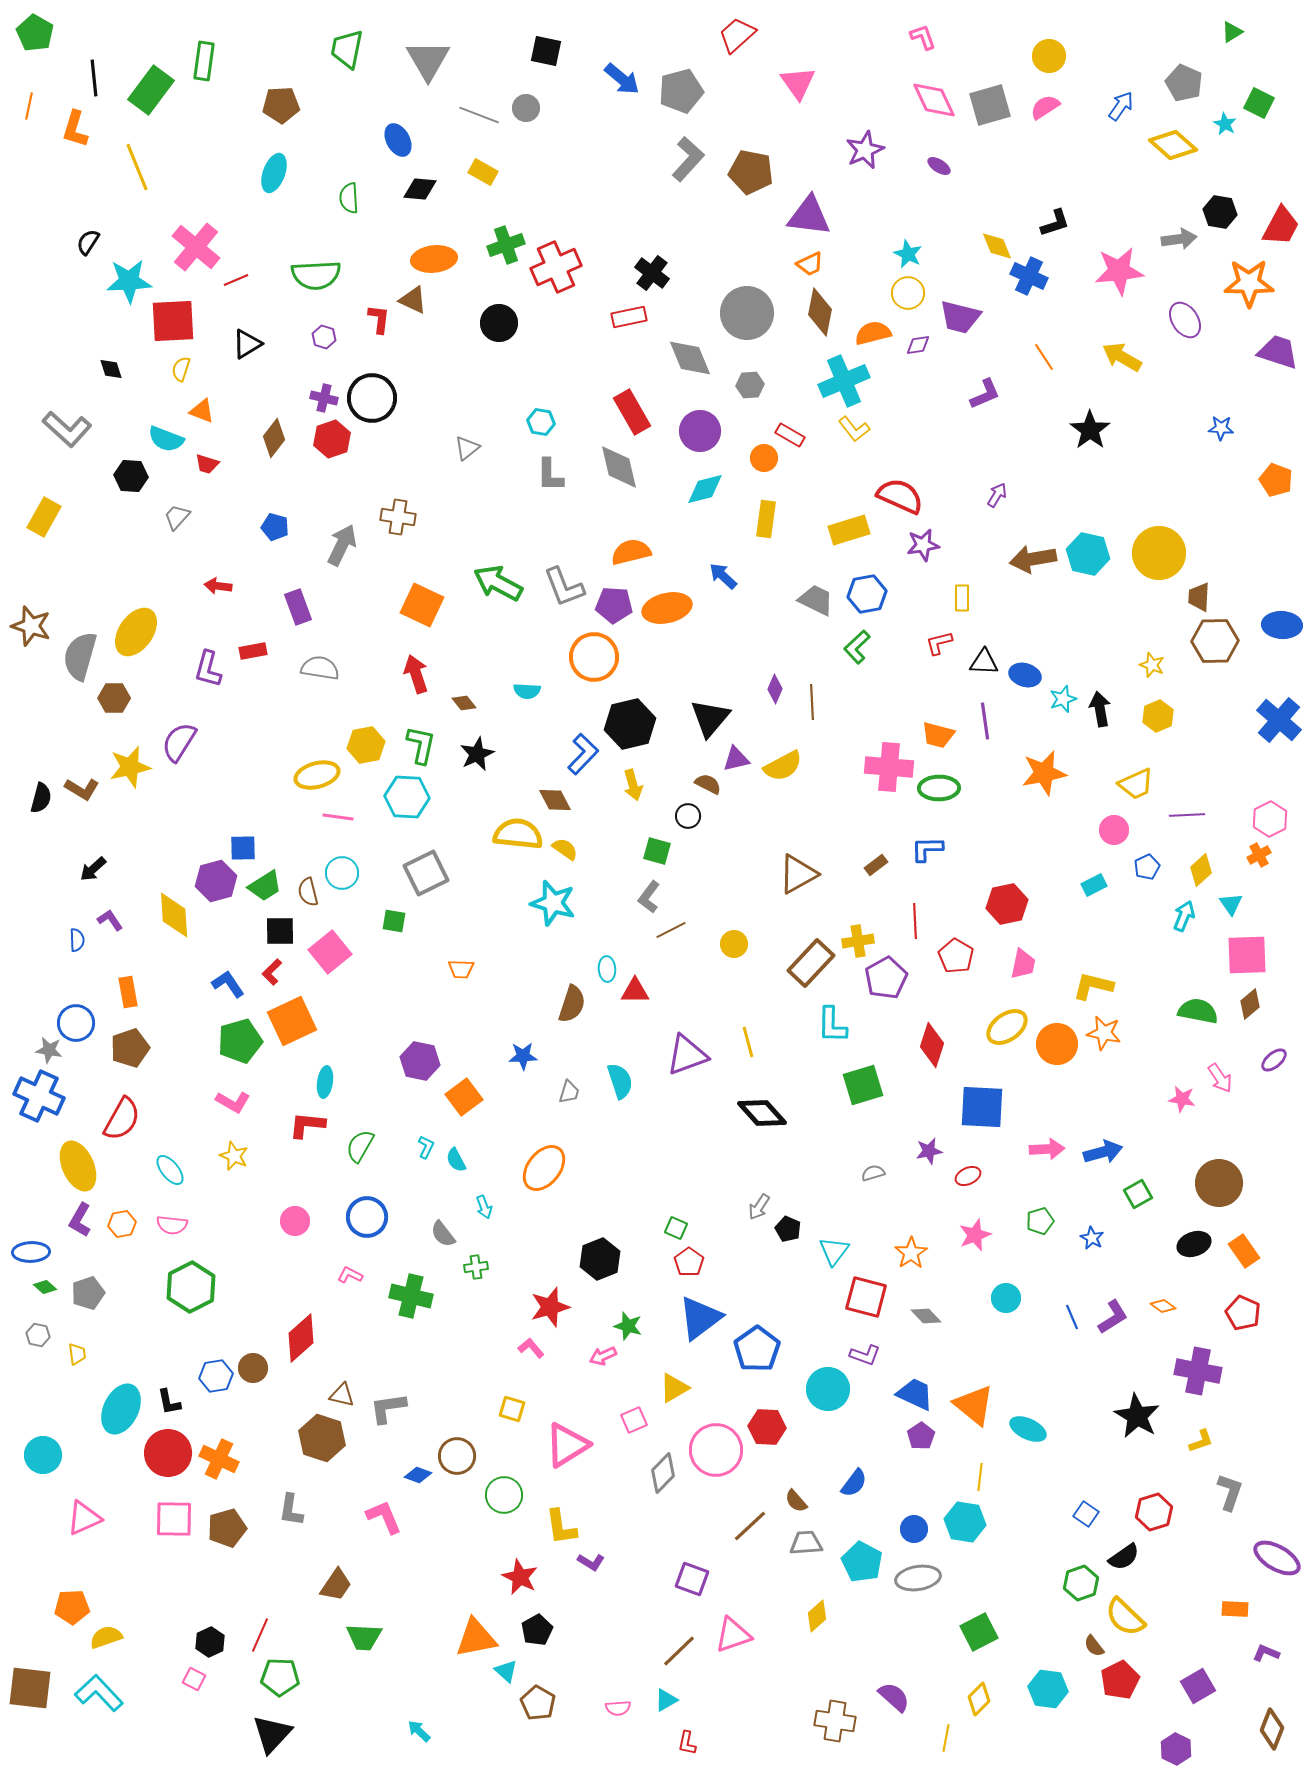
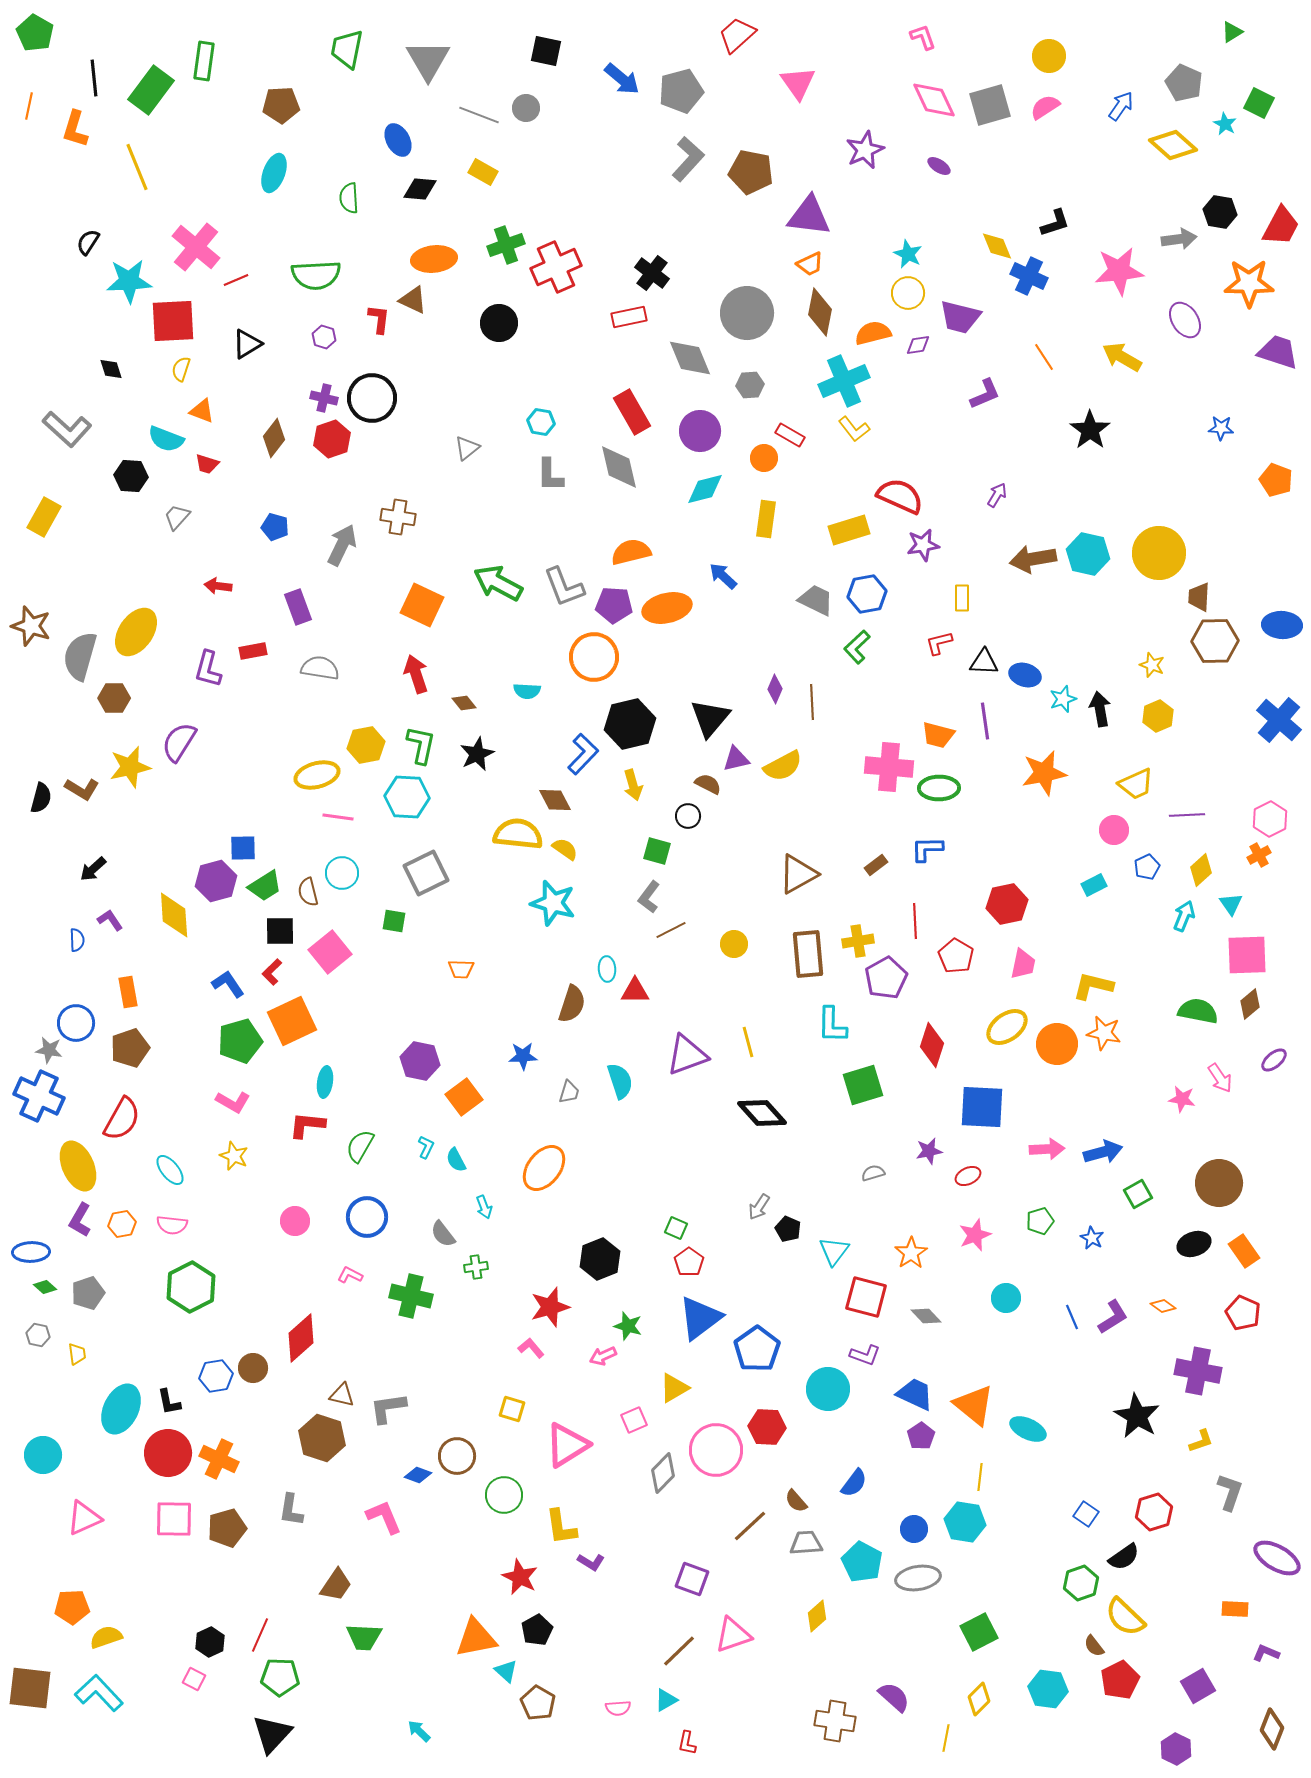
brown rectangle at (811, 963): moved 3 px left, 9 px up; rotated 48 degrees counterclockwise
